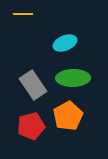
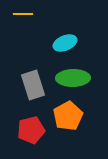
gray rectangle: rotated 16 degrees clockwise
red pentagon: moved 4 px down
